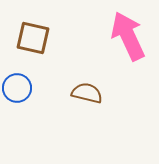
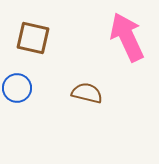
pink arrow: moved 1 px left, 1 px down
